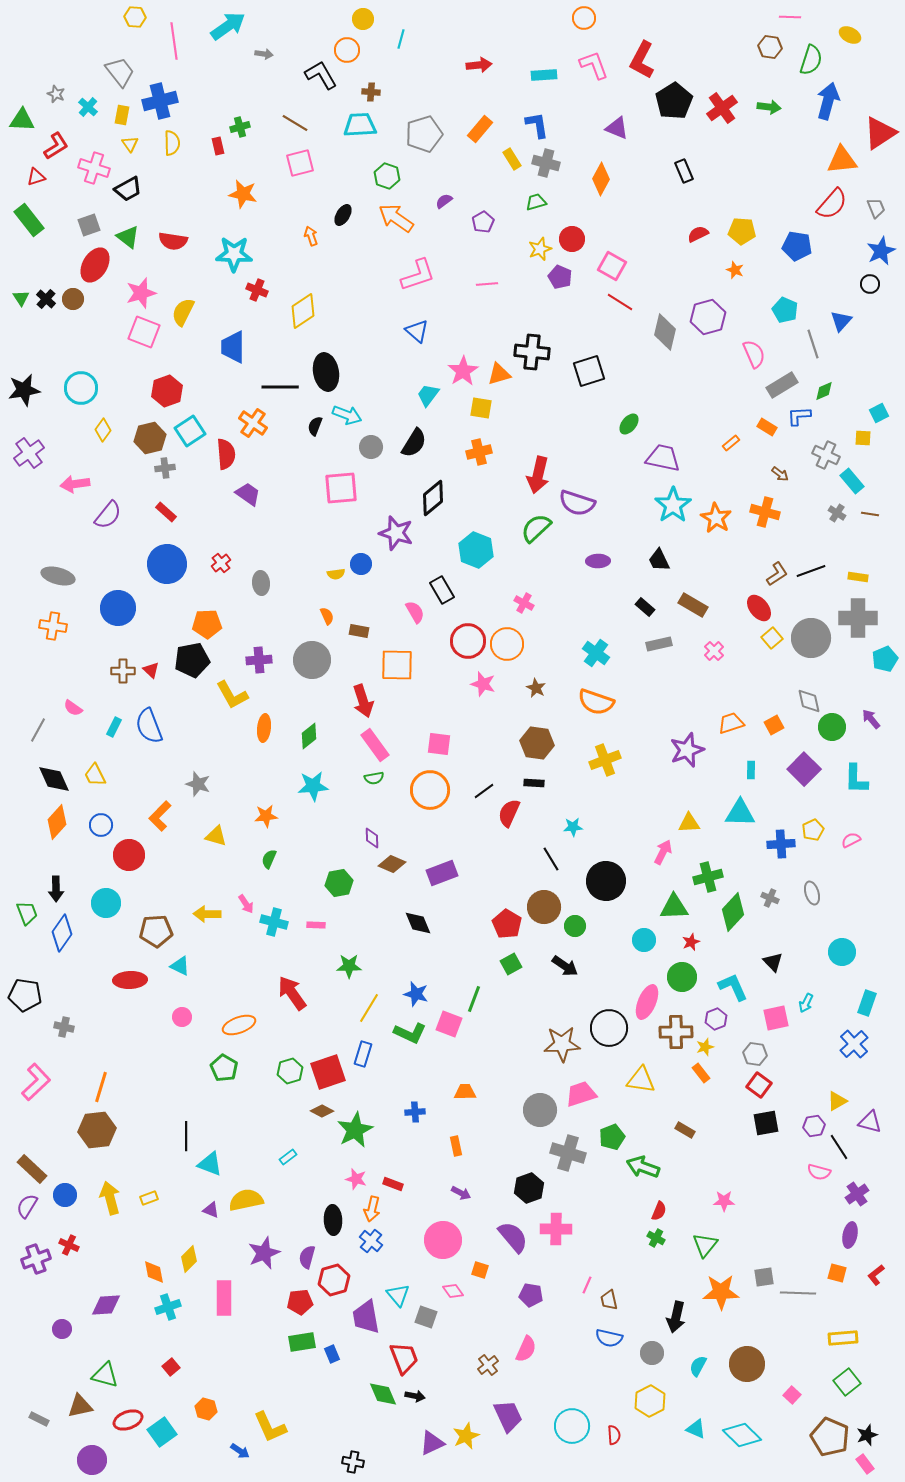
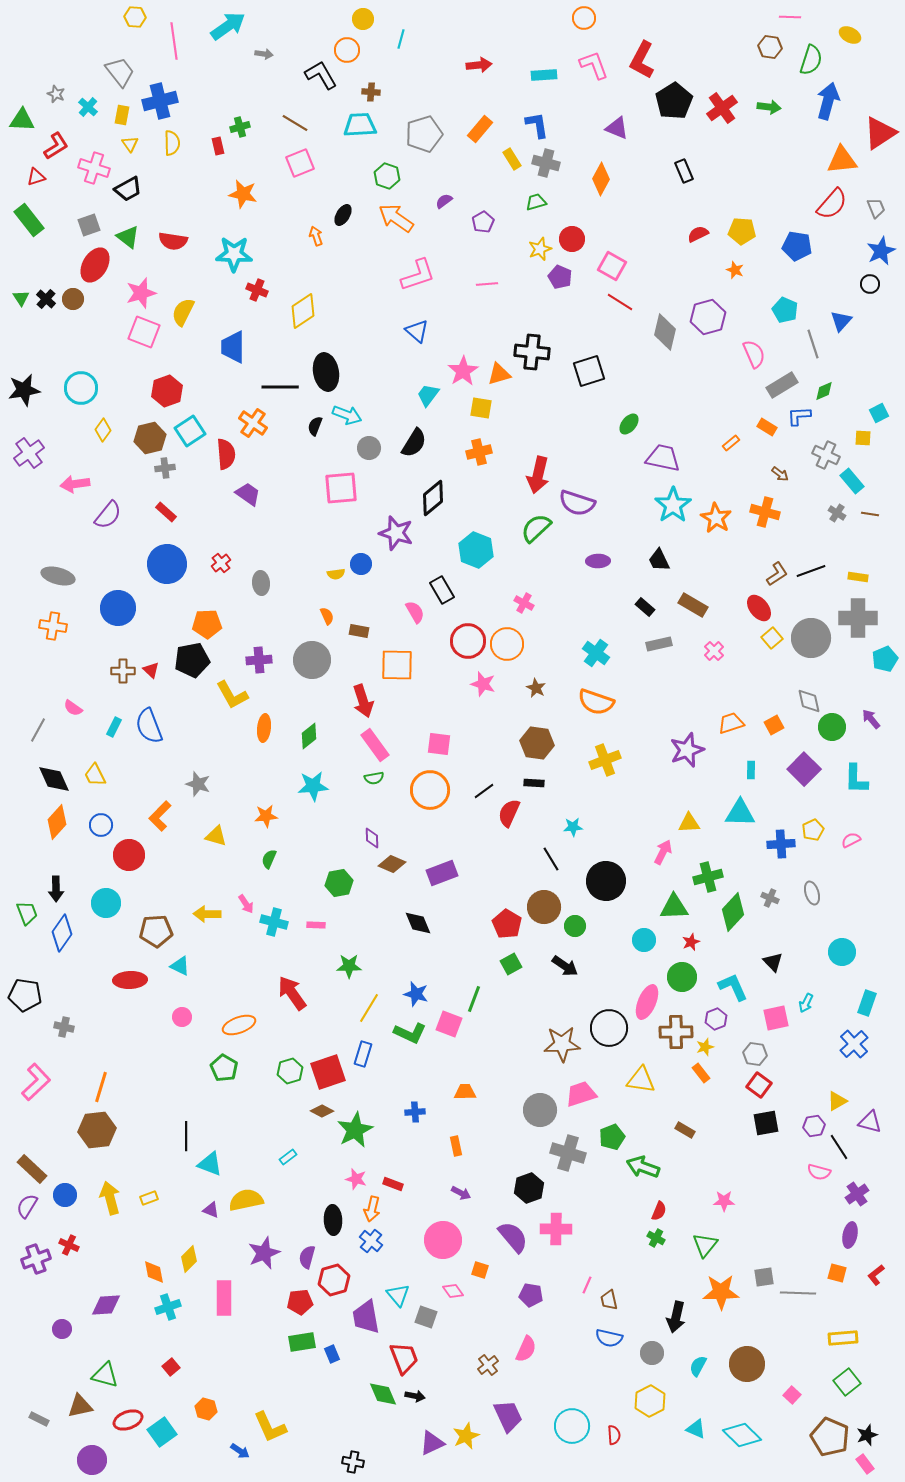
pink square at (300, 163): rotated 8 degrees counterclockwise
orange arrow at (311, 236): moved 5 px right
gray circle at (371, 447): moved 2 px left, 1 px down
